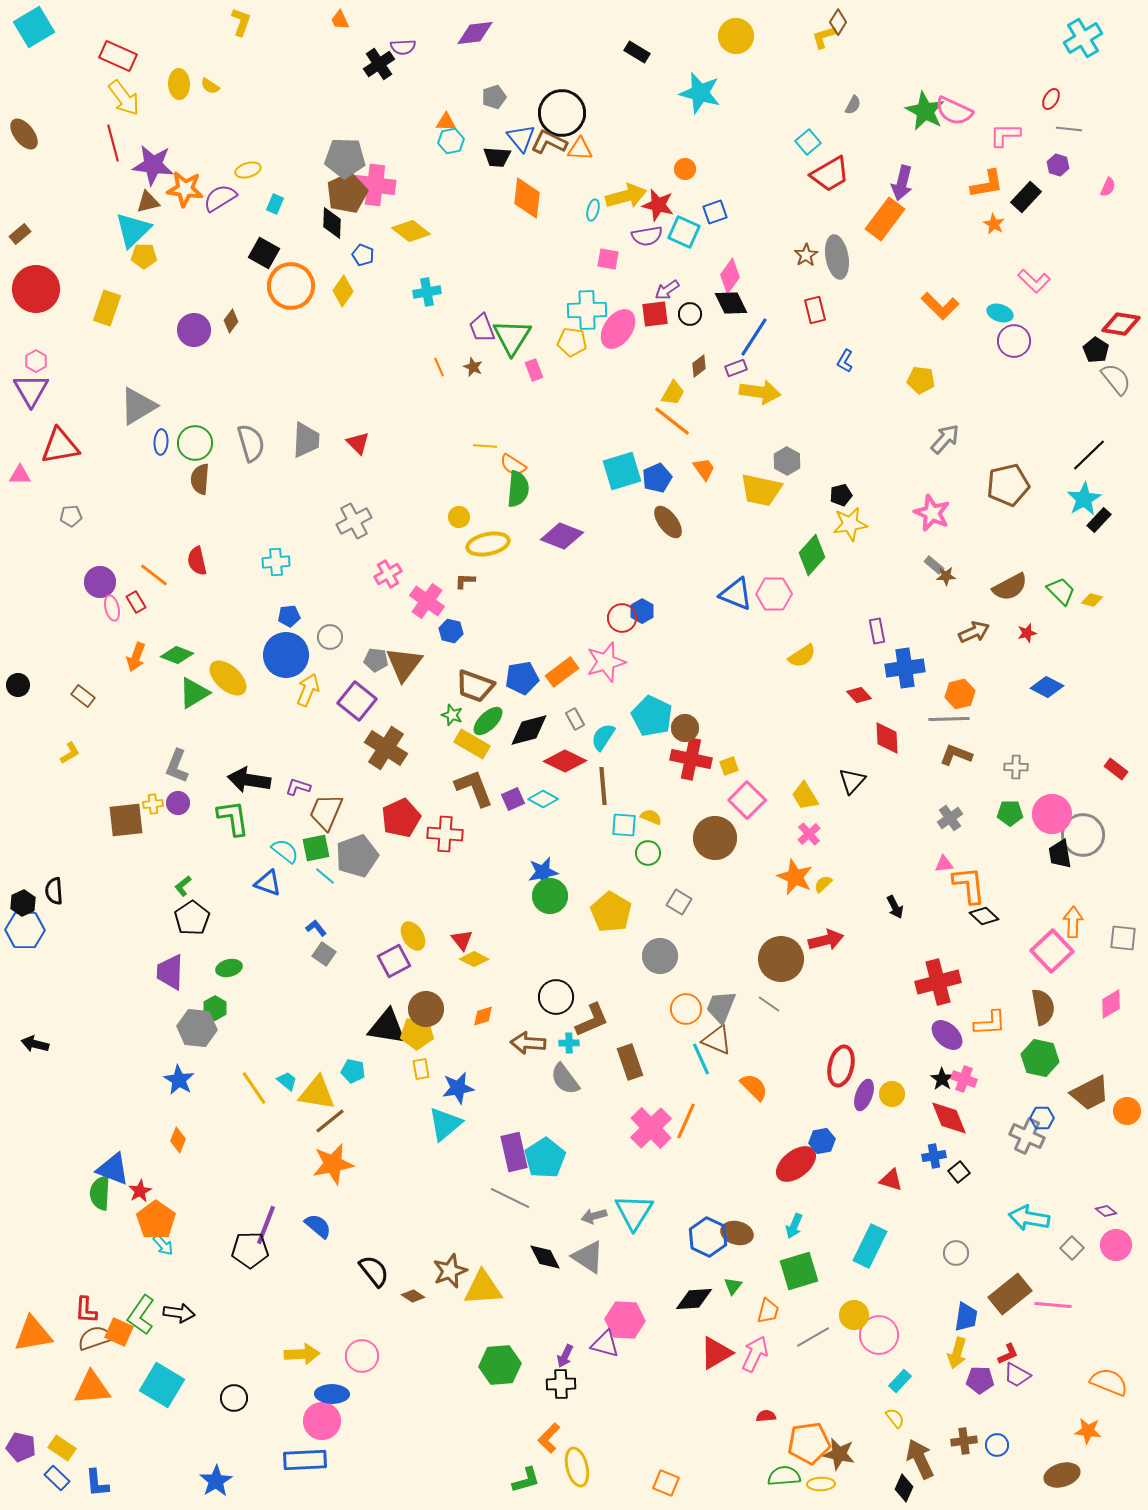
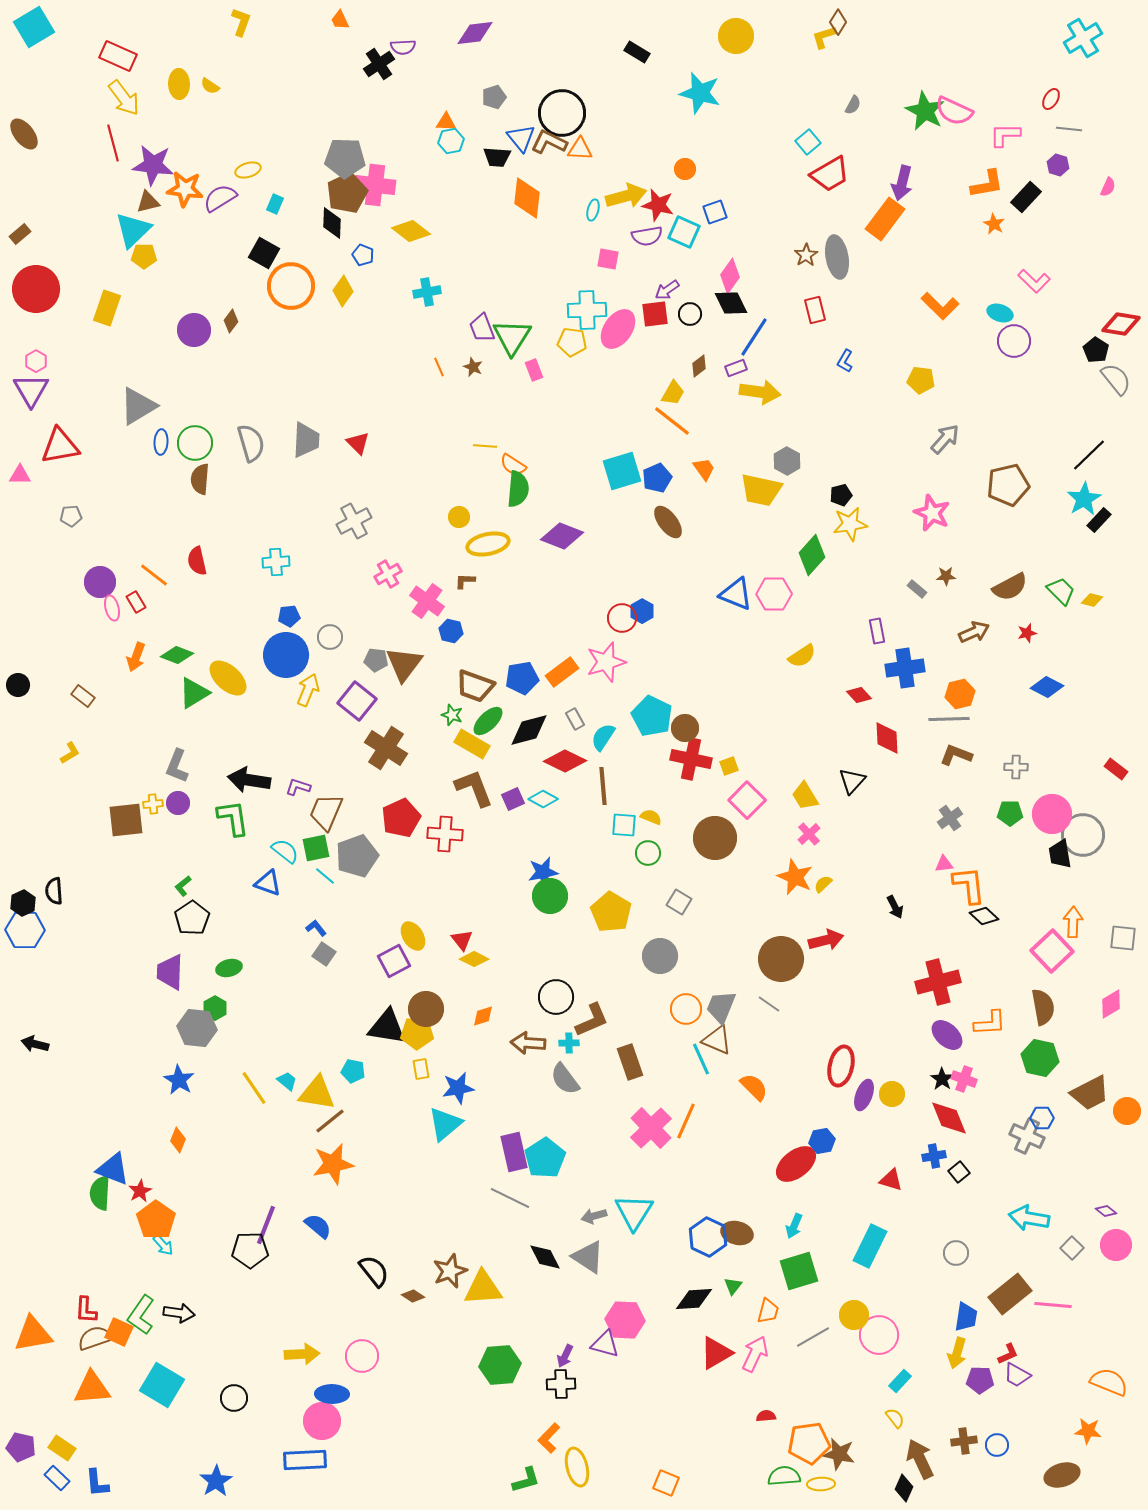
gray rectangle at (934, 565): moved 17 px left, 24 px down
